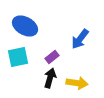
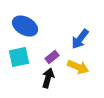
cyan square: moved 1 px right
black arrow: moved 2 px left
yellow arrow: moved 1 px right, 16 px up; rotated 15 degrees clockwise
